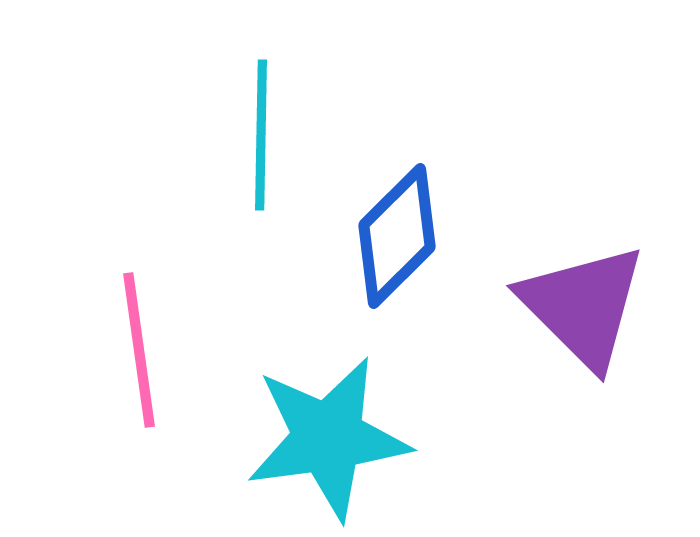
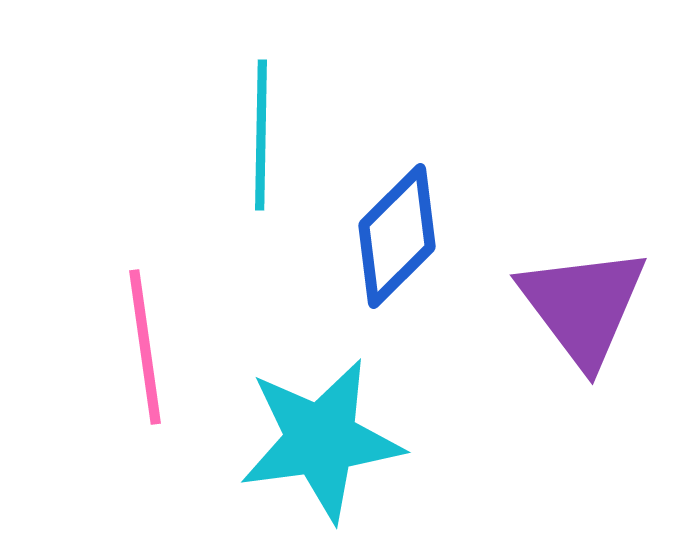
purple triangle: rotated 8 degrees clockwise
pink line: moved 6 px right, 3 px up
cyan star: moved 7 px left, 2 px down
